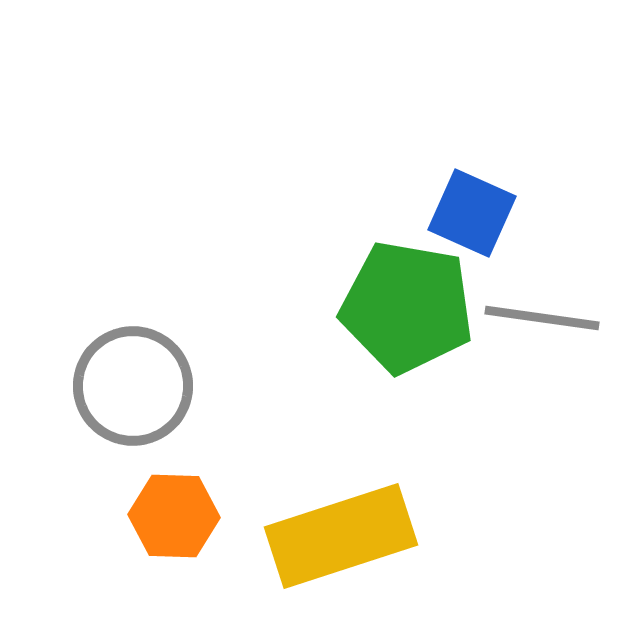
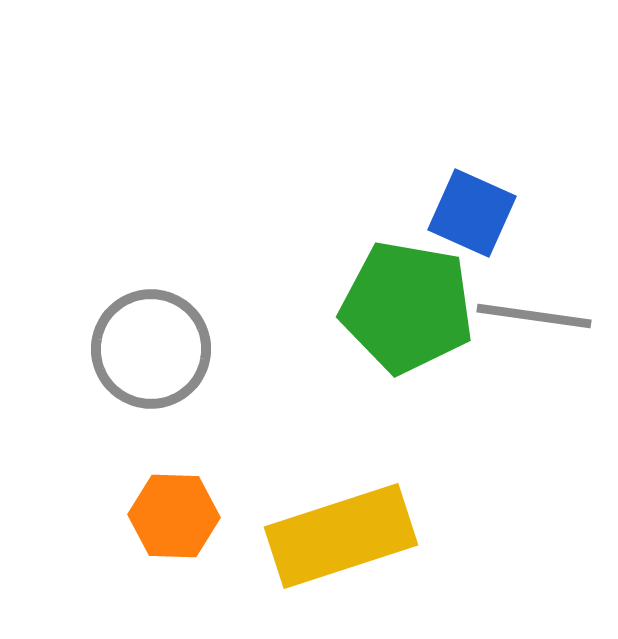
gray line: moved 8 px left, 2 px up
gray circle: moved 18 px right, 37 px up
